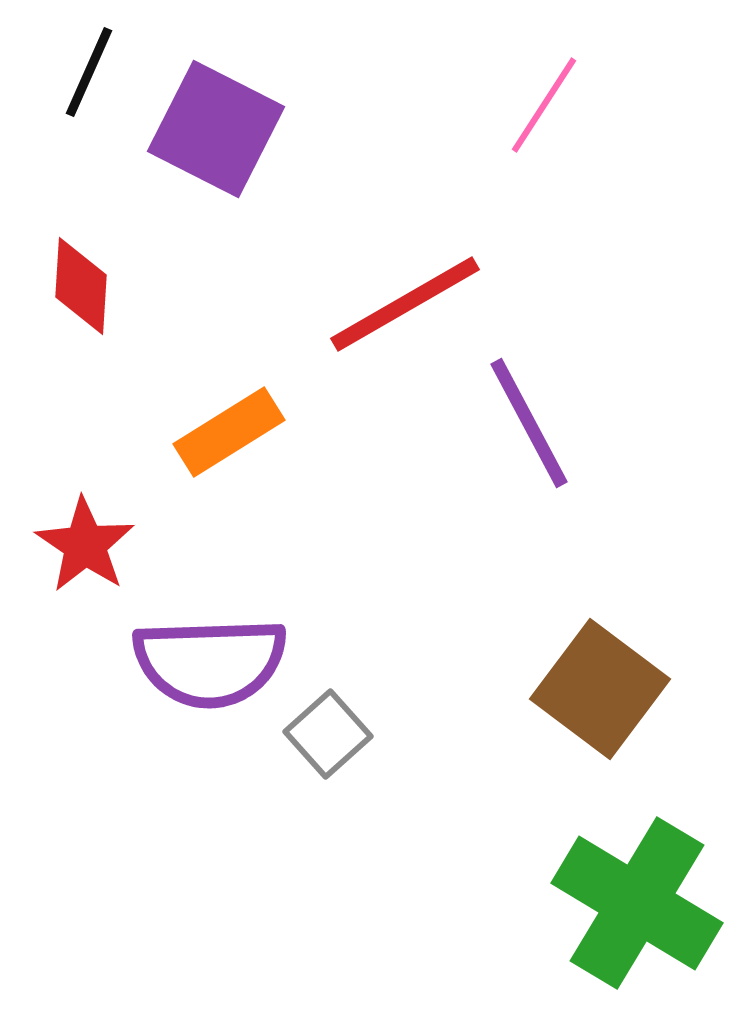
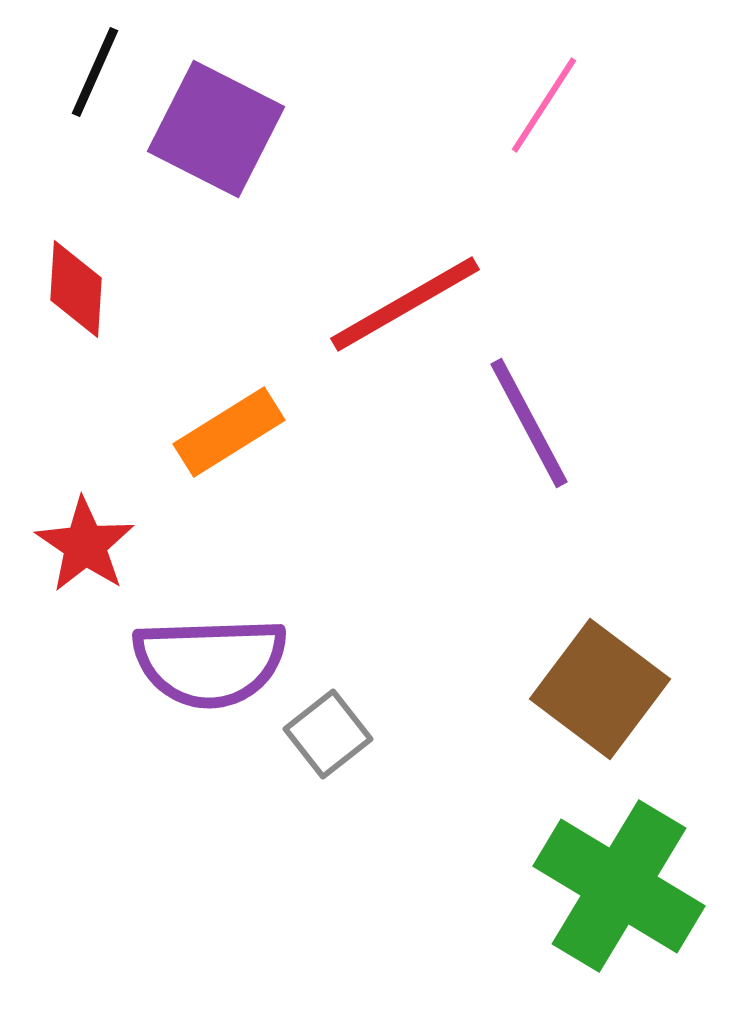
black line: moved 6 px right
red diamond: moved 5 px left, 3 px down
gray square: rotated 4 degrees clockwise
green cross: moved 18 px left, 17 px up
